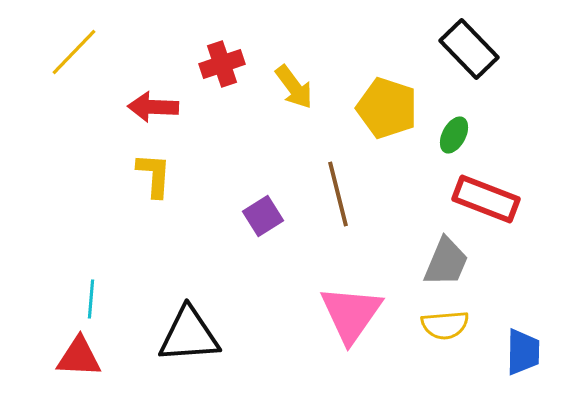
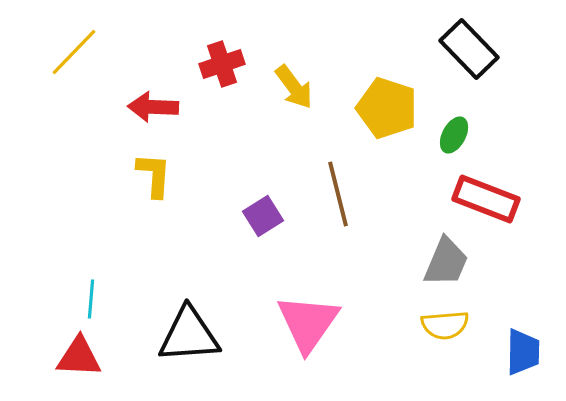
pink triangle: moved 43 px left, 9 px down
